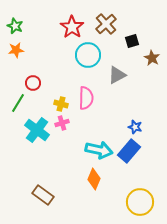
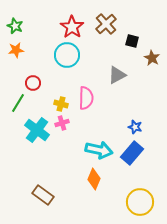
black square: rotated 32 degrees clockwise
cyan circle: moved 21 px left
blue rectangle: moved 3 px right, 2 px down
